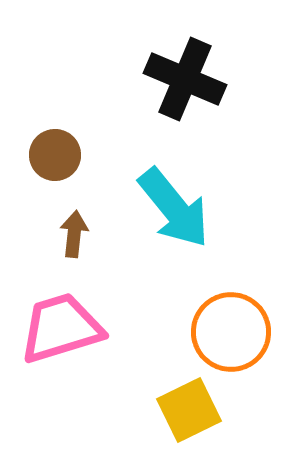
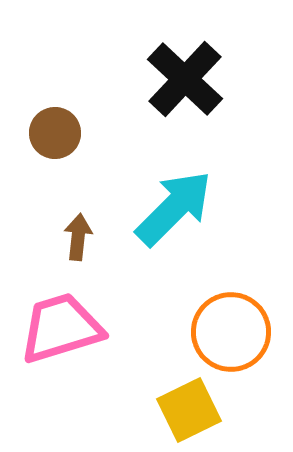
black cross: rotated 20 degrees clockwise
brown circle: moved 22 px up
cyan arrow: rotated 96 degrees counterclockwise
brown arrow: moved 4 px right, 3 px down
